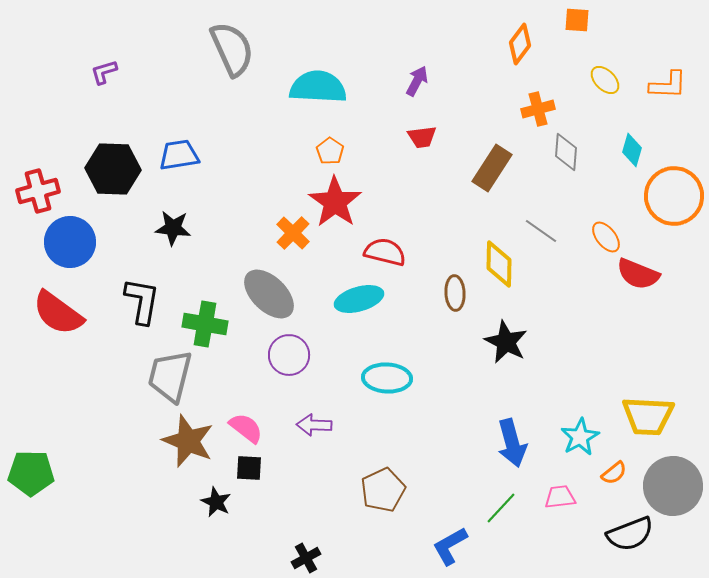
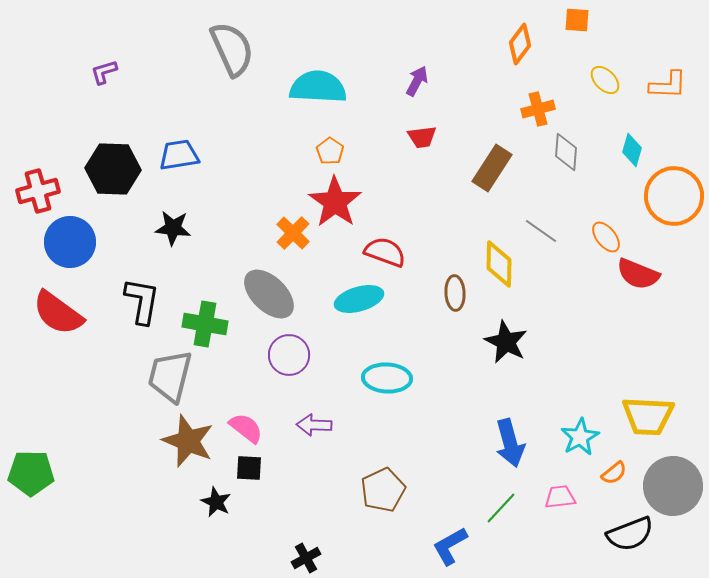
red semicircle at (385, 252): rotated 6 degrees clockwise
blue arrow at (512, 443): moved 2 px left
